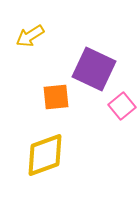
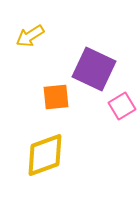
pink square: rotated 8 degrees clockwise
